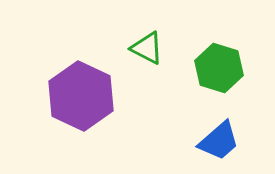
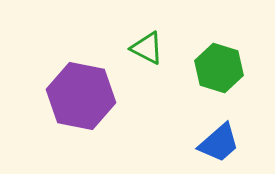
purple hexagon: rotated 14 degrees counterclockwise
blue trapezoid: moved 2 px down
